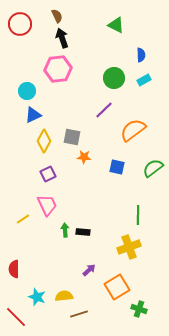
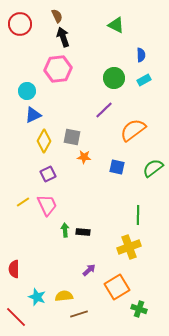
black arrow: moved 1 px right, 1 px up
yellow line: moved 17 px up
